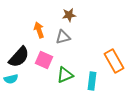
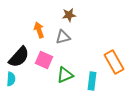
orange rectangle: moved 1 px down
cyan semicircle: rotated 72 degrees counterclockwise
